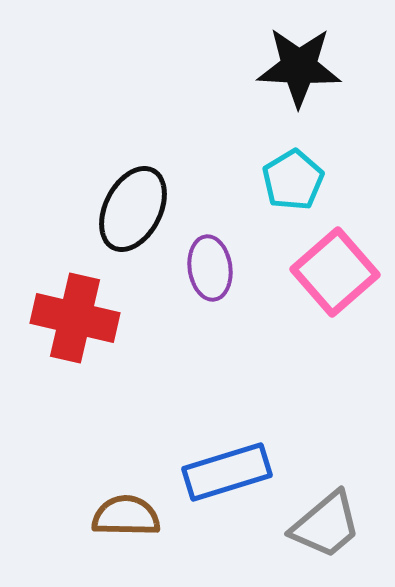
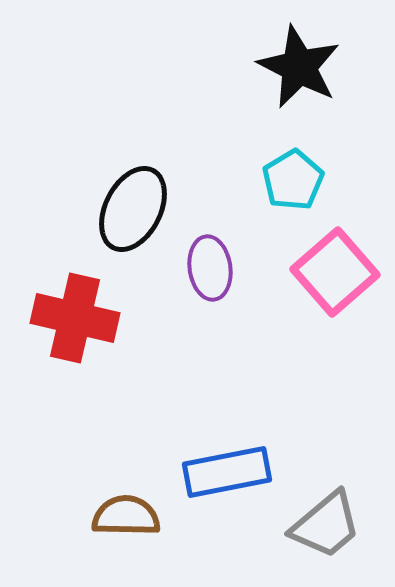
black star: rotated 24 degrees clockwise
blue rectangle: rotated 6 degrees clockwise
